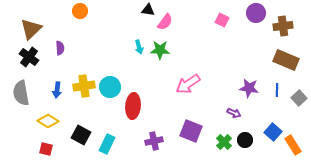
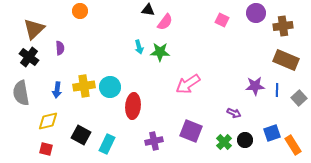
brown triangle: moved 3 px right
green star: moved 2 px down
purple star: moved 6 px right, 2 px up; rotated 12 degrees counterclockwise
yellow diamond: rotated 45 degrees counterclockwise
blue square: moved 1 px left, 1 px down; rotated 30 degrees clockwise
